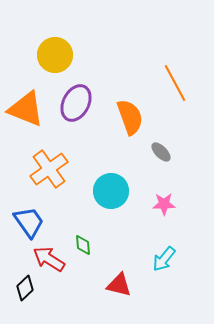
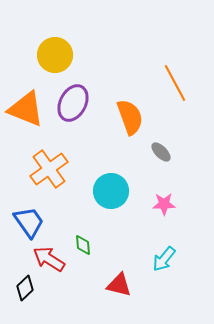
purple ellipse: moved 3 px left
